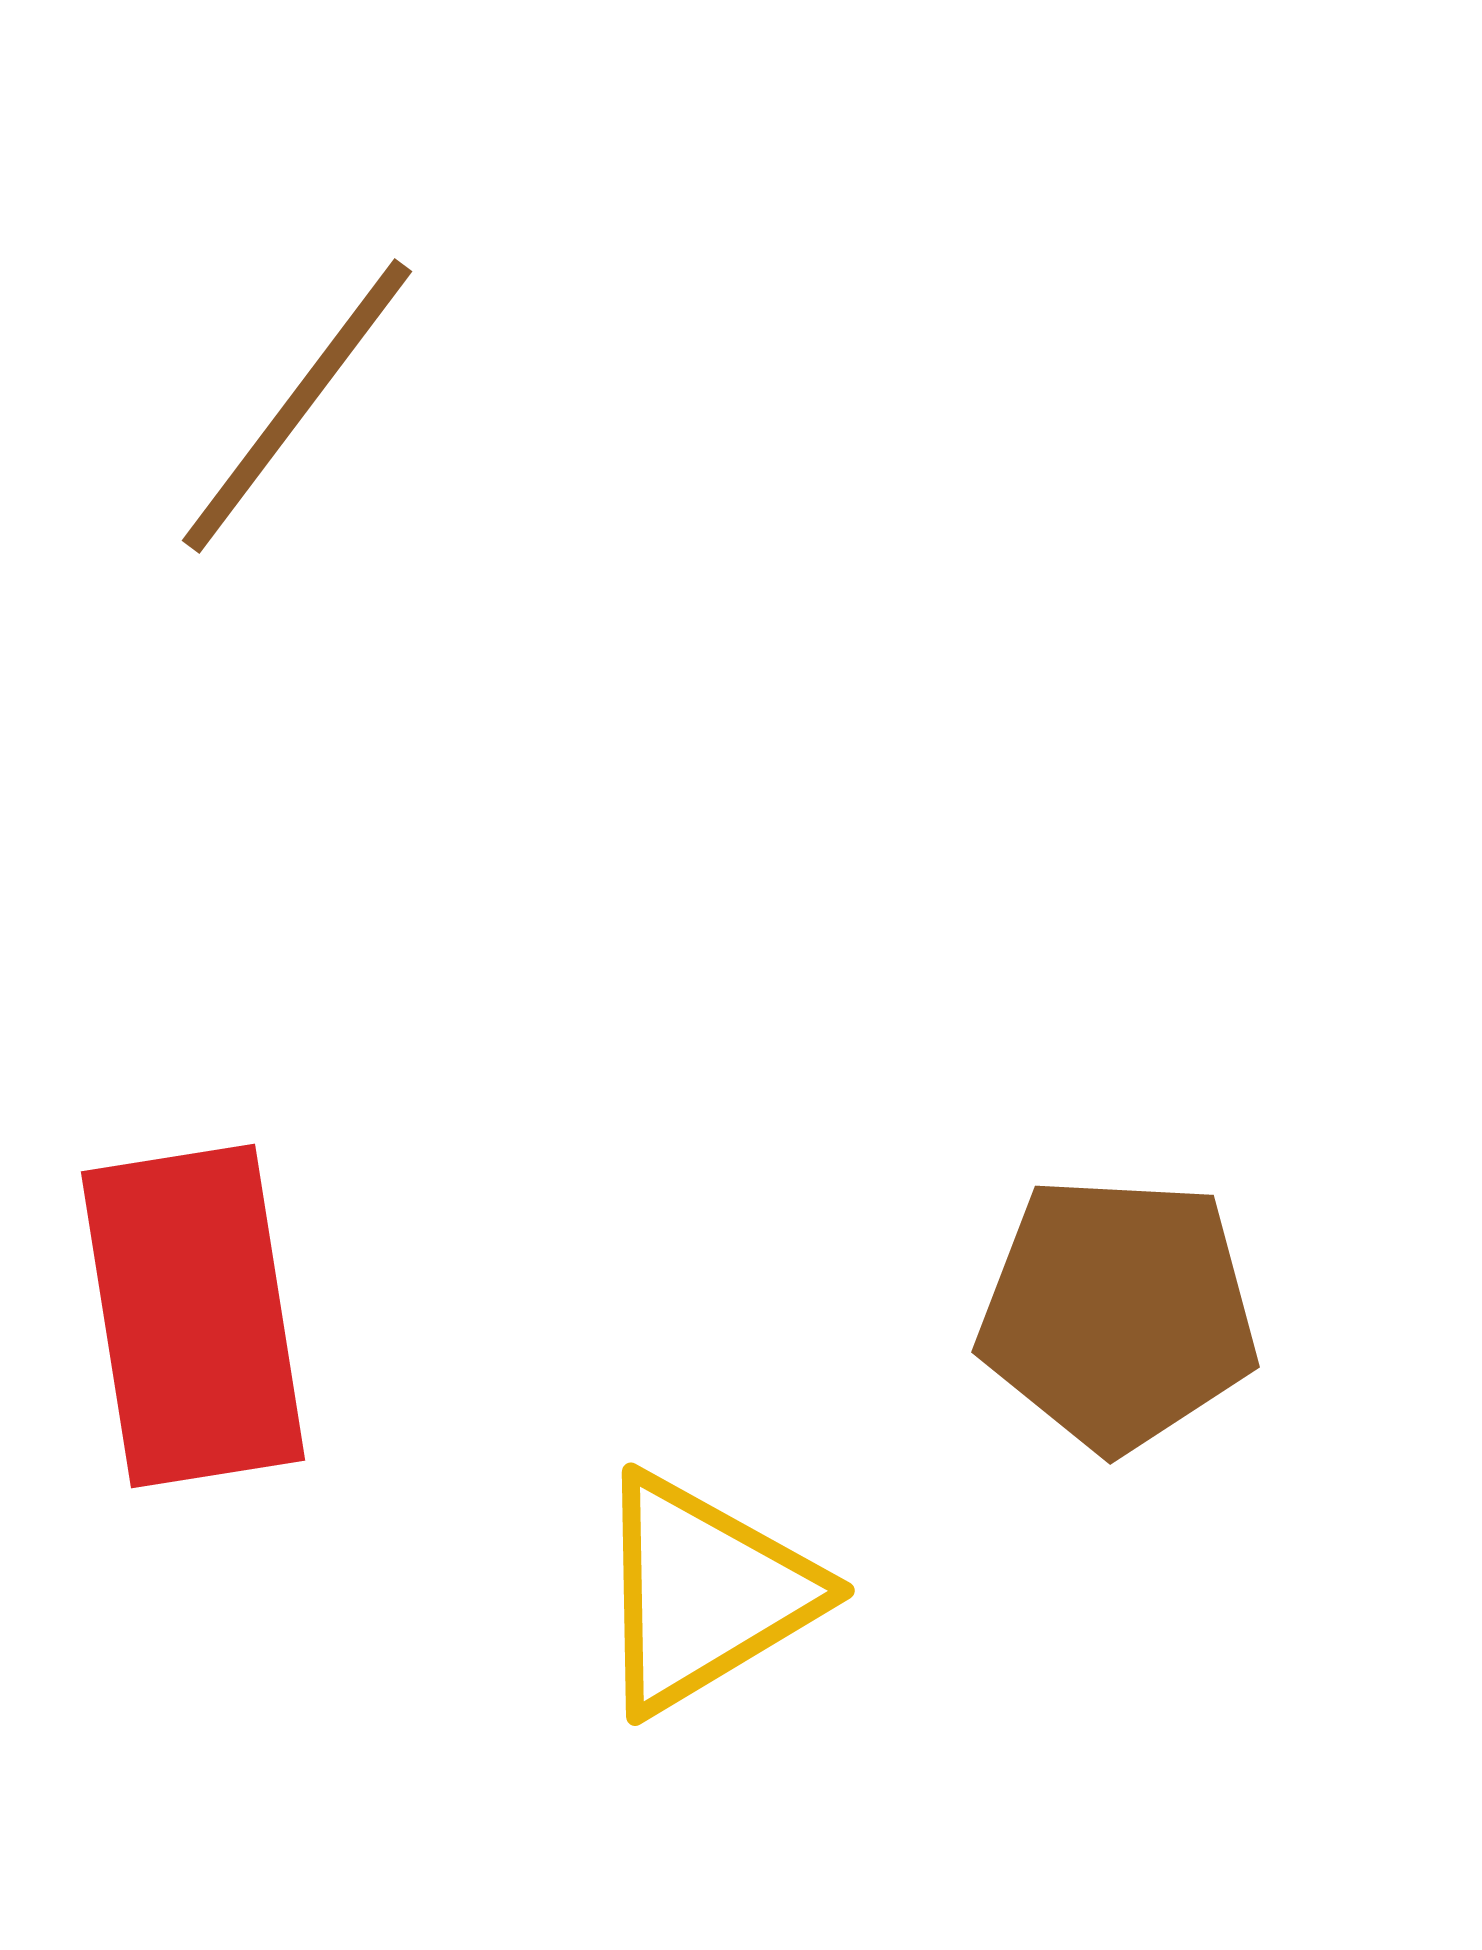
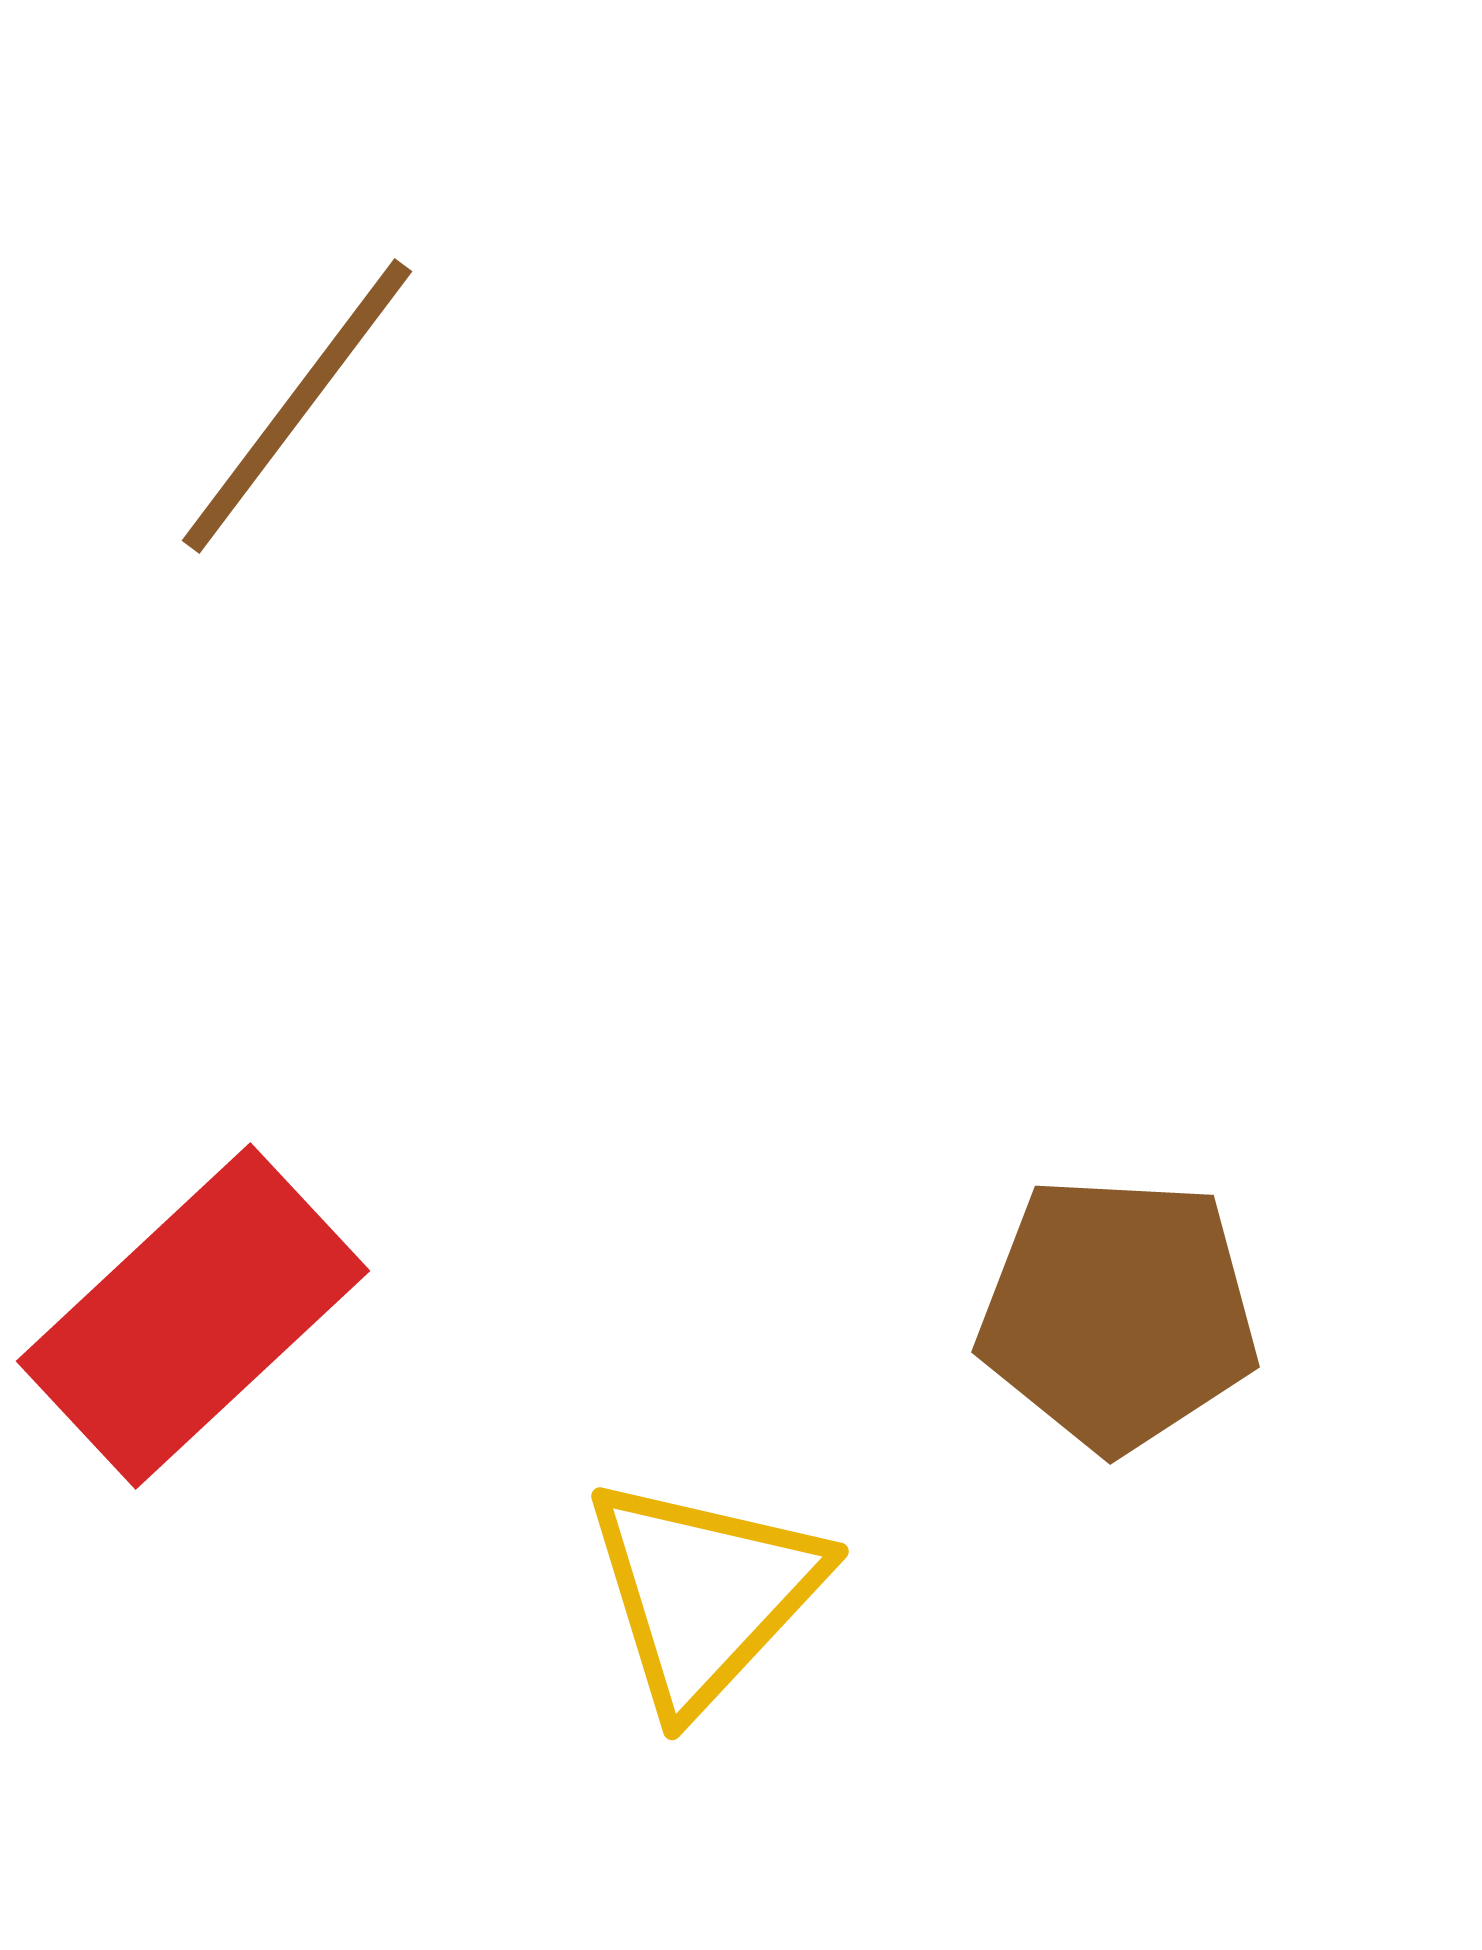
red rectangle: rotated 56 degrees clockwise
yellow triangle: rotated 16 degrees counterclockwise
